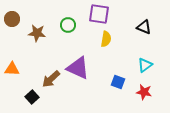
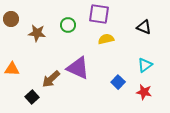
brown circle: moved 1 px left
yellow semicircle: rotated 112 degrees counterclockwise
blue square: rotated 24 degrees clockwise
